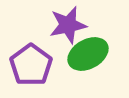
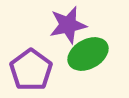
purple pentagon: moved 5 px down
